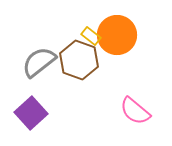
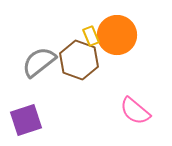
yellow rectangle: rotated 30 degrees clockwise
purple square: moved 5 px left, 7 px down; rotated 24 degrees clockwise
